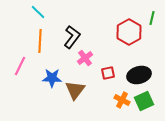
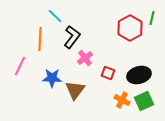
cyan line: moved 17 px right, 4 px down
red hexagon: moved 1 px right, 4 px up
orange line: moved 2 px up
red square: rotated 32 degrees clockwise
